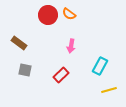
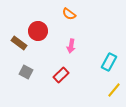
red circle: moved 10 px left, 16 px down
cyan rectangle: moved 9 px right, 4 px up
gray square: moved 1 px right, 2 px down; rotated 16 degrees clockwise
yellow line: moved 5 px right; rotated 35 degrees counterclockwise
